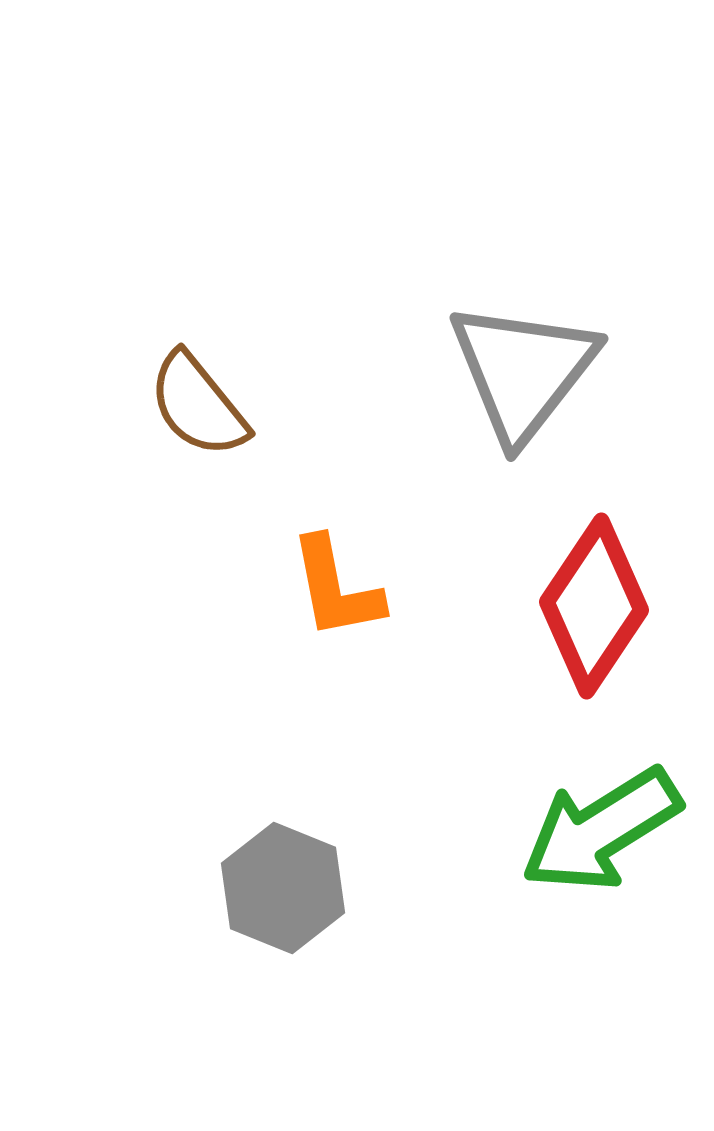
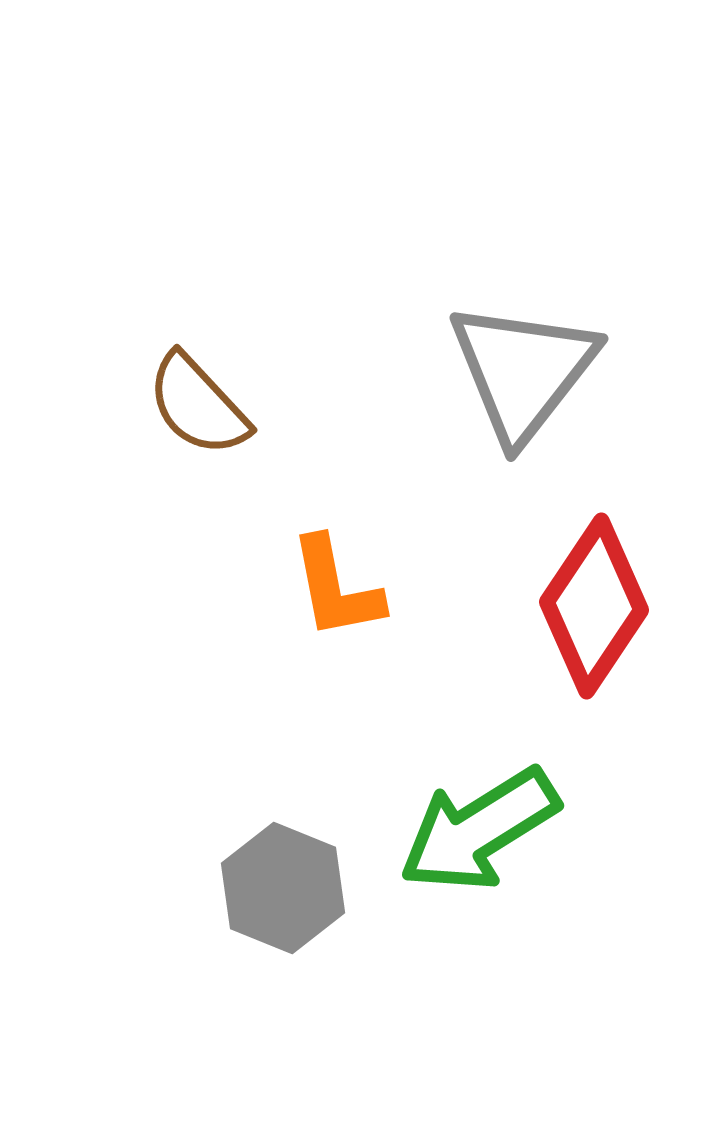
brown semicircle: rotated 4 degrees counterclockwise
green arrow: moved 122 px left
